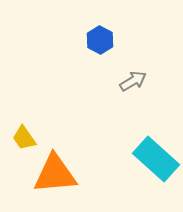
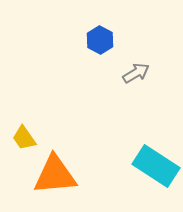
gray arrow: moved 3 px right, 8 px up
cyan rectangle: moved 7 px down; rotated 9 degrees counterclockwise
orange triangle: moved 1 px down
